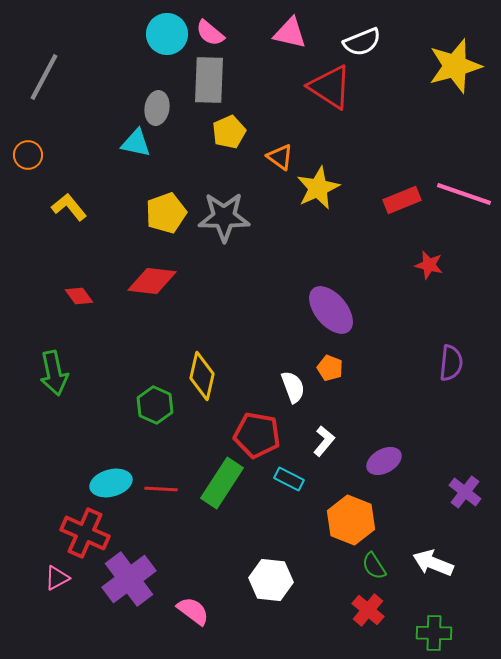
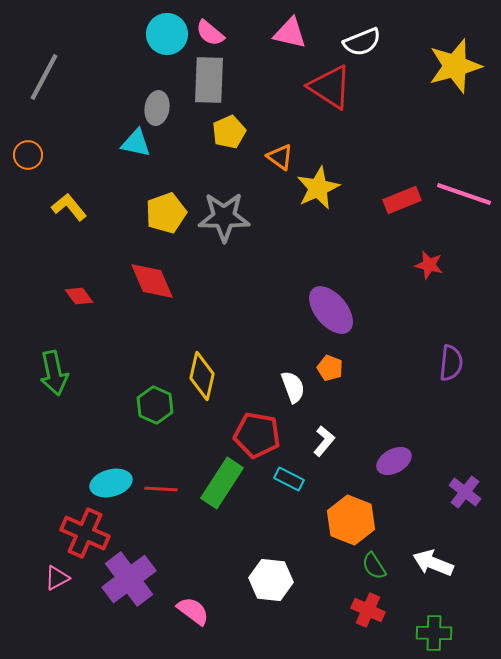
red diamond at (152, 281): rotated 60 degrees clockwise
purple ellipse at (384, 461): moved 10 px right
red cross at (368, 610): rotated 16 degrees counterclockwise
